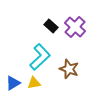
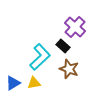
black rectangle: moved 12 px right, 20 px down
